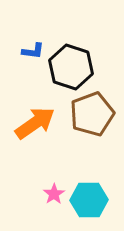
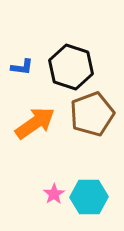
blue L-shape: moved 11 px left, 16 px down
cyan hexagon: moved 3 px up
